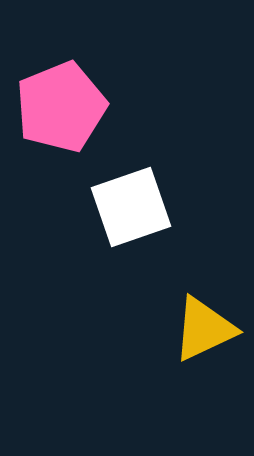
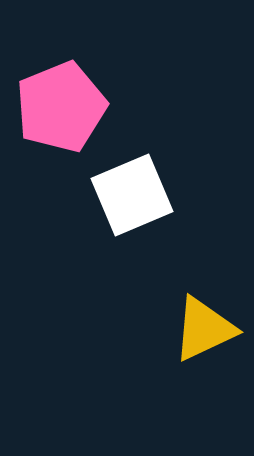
white square: moved 1 px right, 12 px up; rotated 4 degrees counterclockwise
